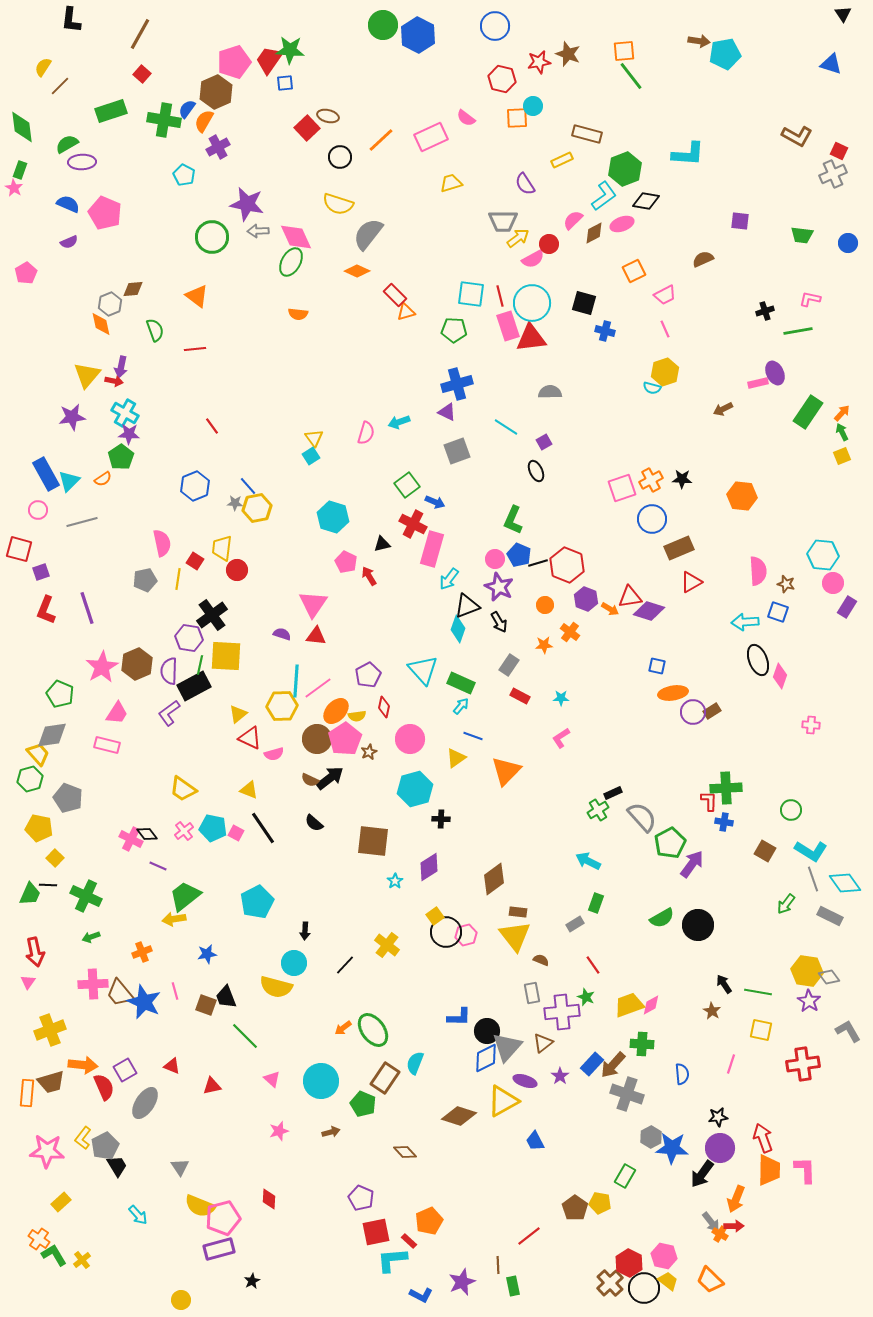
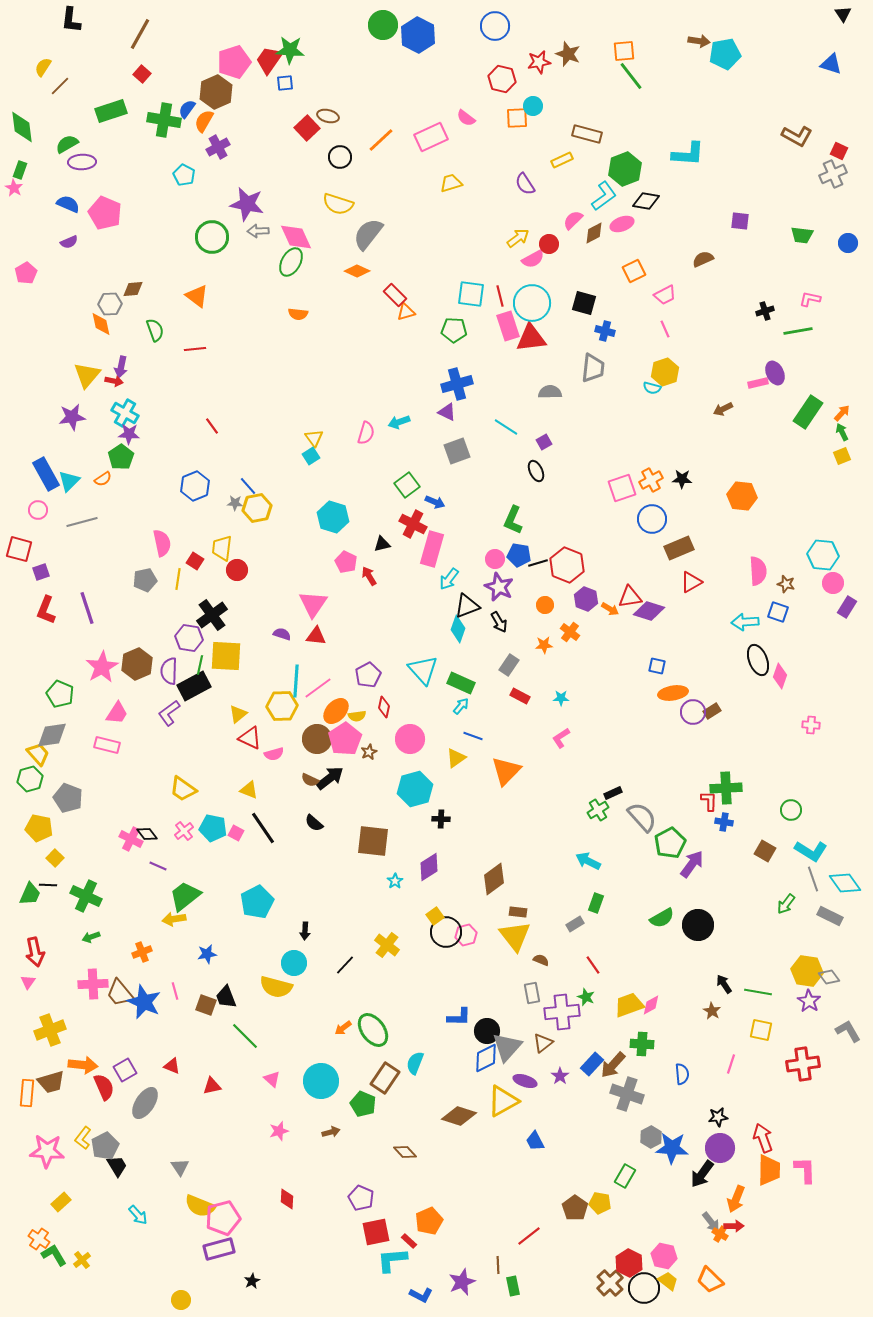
gray trapezoid at (503, 221): moved 90 px right, 147 px down; rotated 84 degrees counterclockwise
gray hexagon at (110, 304): rotated 20 degrees clockwise
blue pentagon at (519, 555): rotated 15 degrees counterclockwise
red diamond at (269, 1199): moved 18 px right
